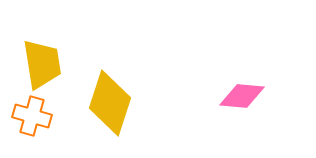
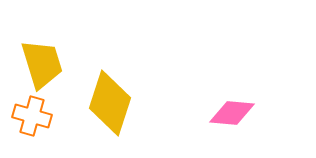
yellow trapezoid: rotated 8 degrees counterclockwise
pink diamond: moved 10 px left, 17 px down
